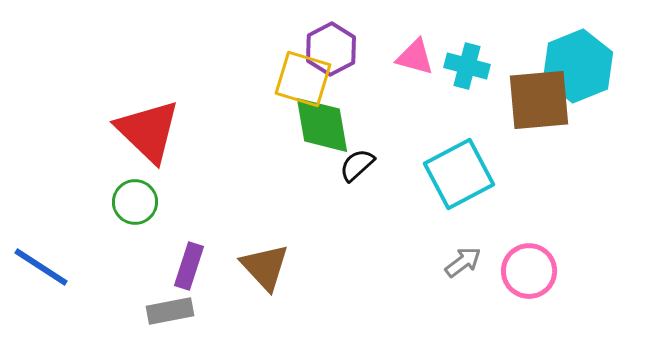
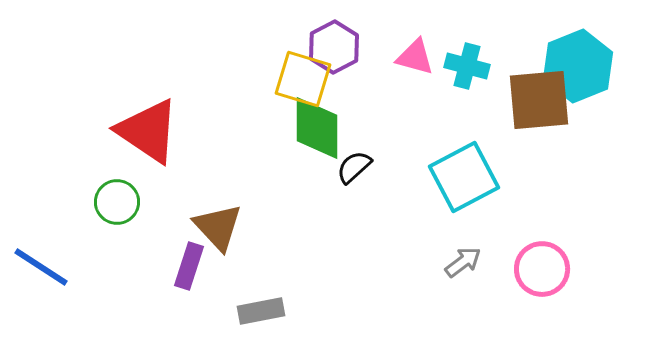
purple hexagon: moved 3 px right, 2 px up
green diamond: moved 5 px left, 3 px down; rotated 10 degrees clockwise
red triangle: rotated 10 degrees counterclockwise
black semicircle: moved 3 px left, 2 px down
cyan square: moved 5 px right, 3 px down
green circle: moved 18 px left
brown triangle: moved 47 px left, 40 px up
pink circle: moved 13 px right, 2 px up
gray rectangle: moved 91 px right
